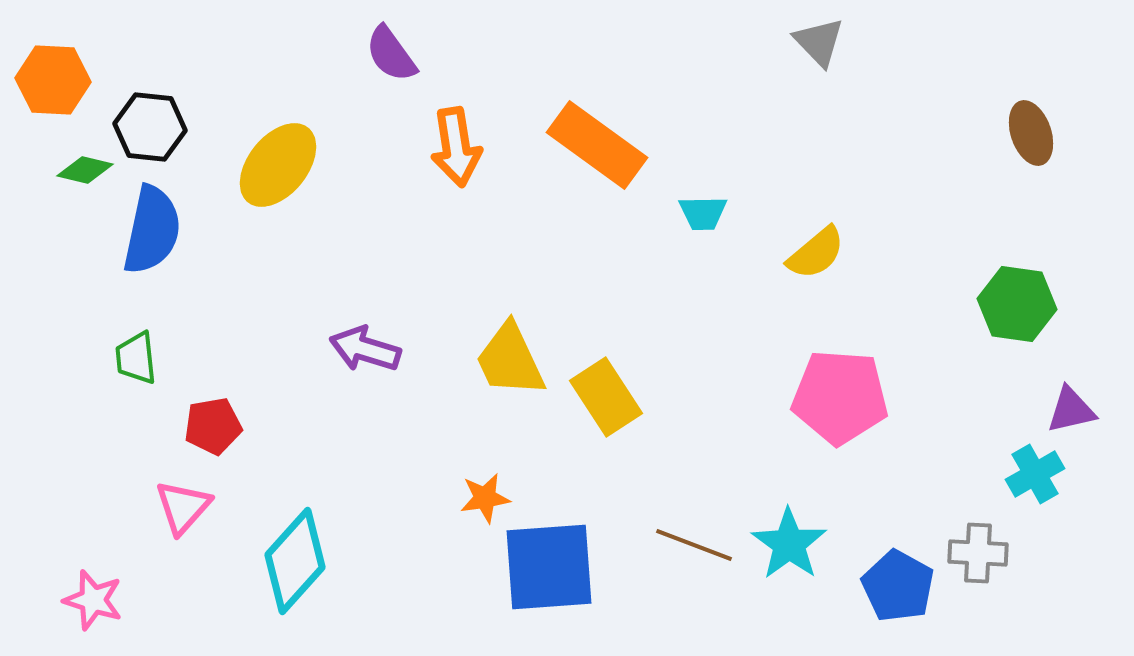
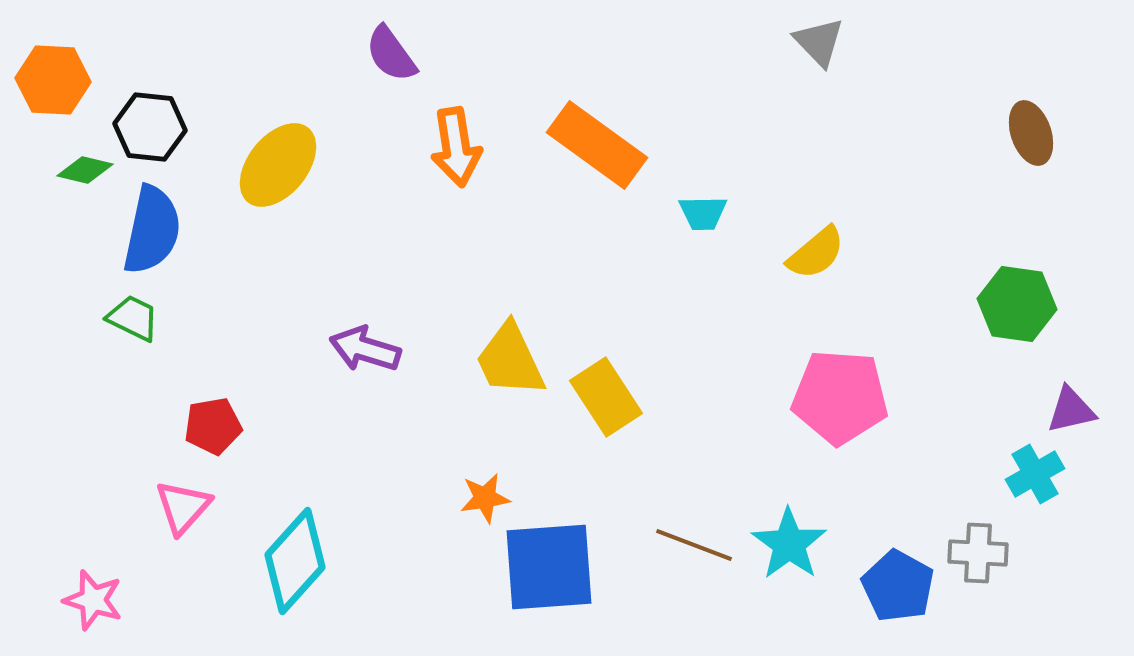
green trapezoid: moved 3 px left, 40 px up; rotated 122 degrees clockwise
